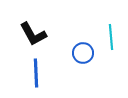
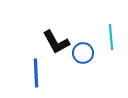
black L-shape: moved 23 px right, 8 px down
